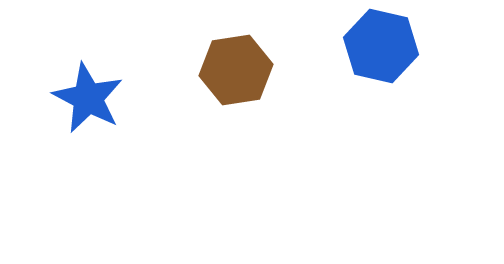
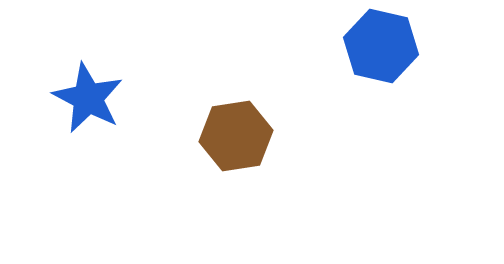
brown hexagon: moved 66 px down
